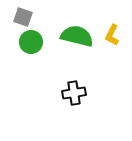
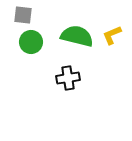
gray square: moved 2 px up; rotated 12 degrees counterclockwise
yellow L-shape: rotated 40 degrees clockwise
black cross: moved 6 px left, 15 px up
